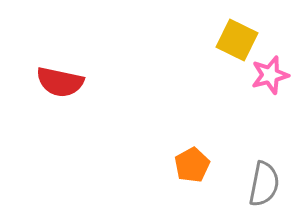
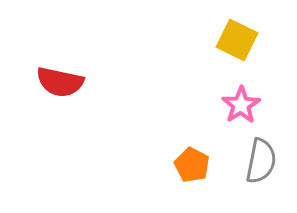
pink star: moved 29 px left, 30 px down; rotated 18 degrees counterclockwise
orange pentagon: rotated 16 degrees counterclockwise
gray semicircle: moved 3 px left, 23 px up
